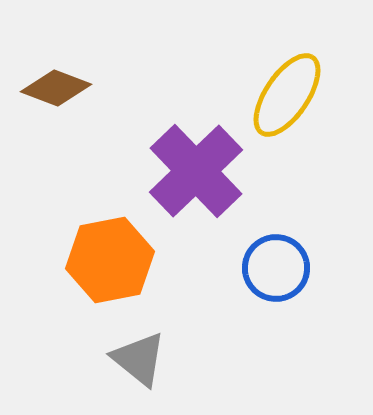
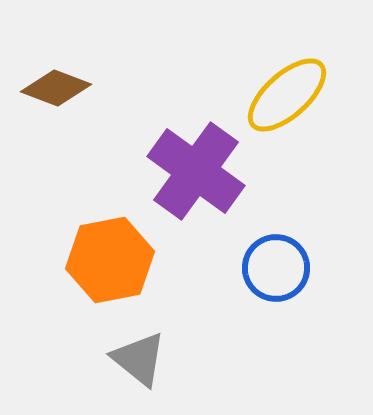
yellow ellipse: rotated 14 degrees clockwise
purple cross: rotated 10 degrees counterclockwise
